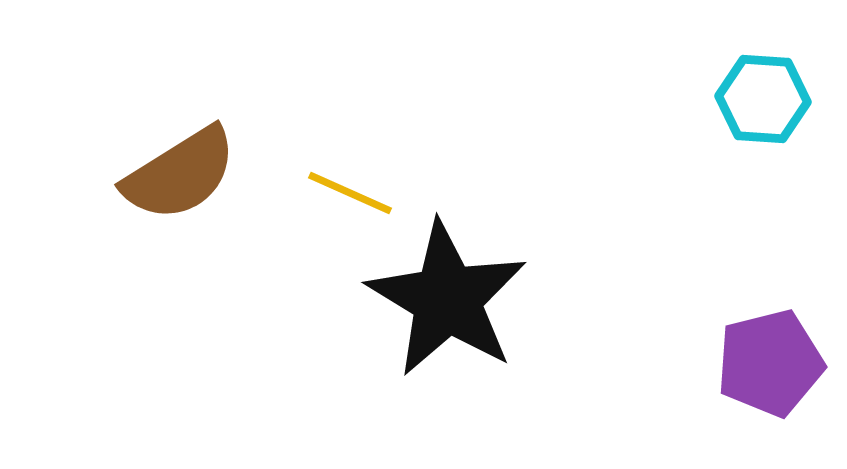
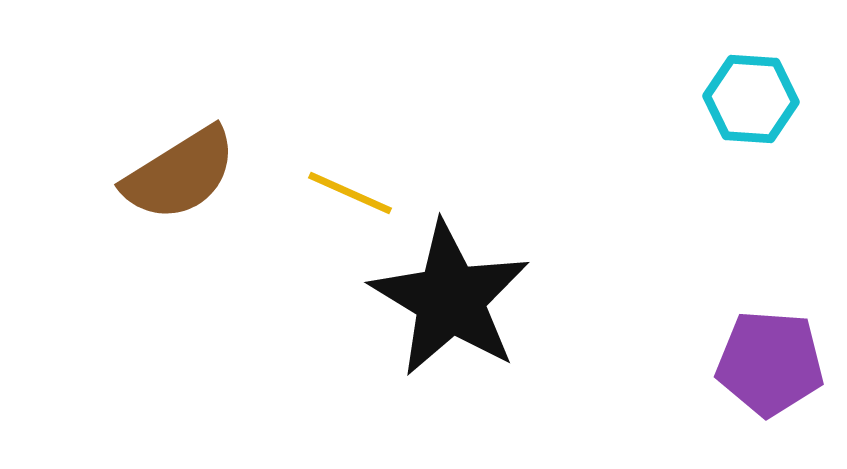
cyan hexagon: moved 12 px left
black star: moved 3 px right
purple pentagon: rotated 18 degrees clockwise
